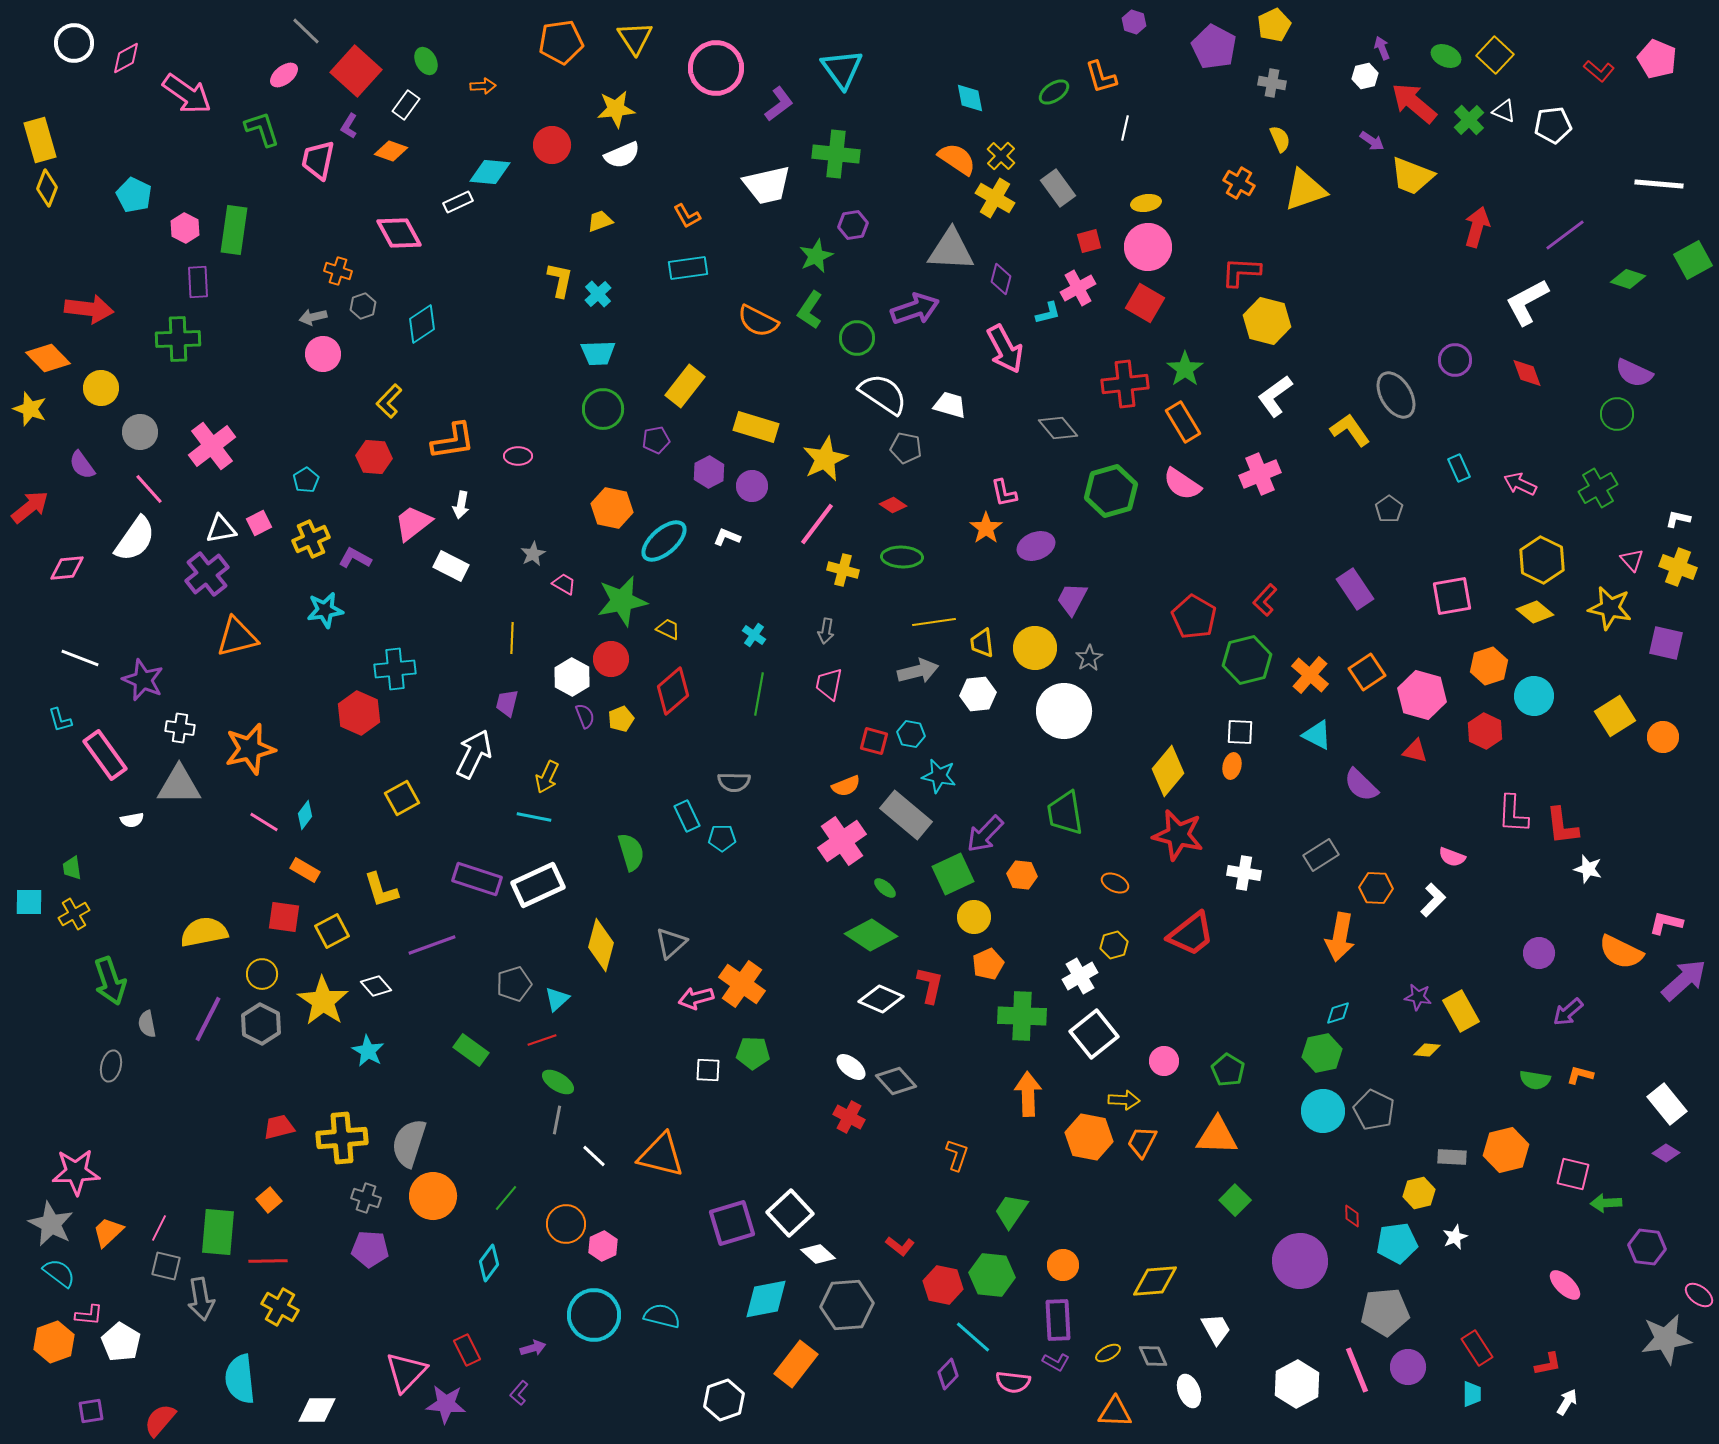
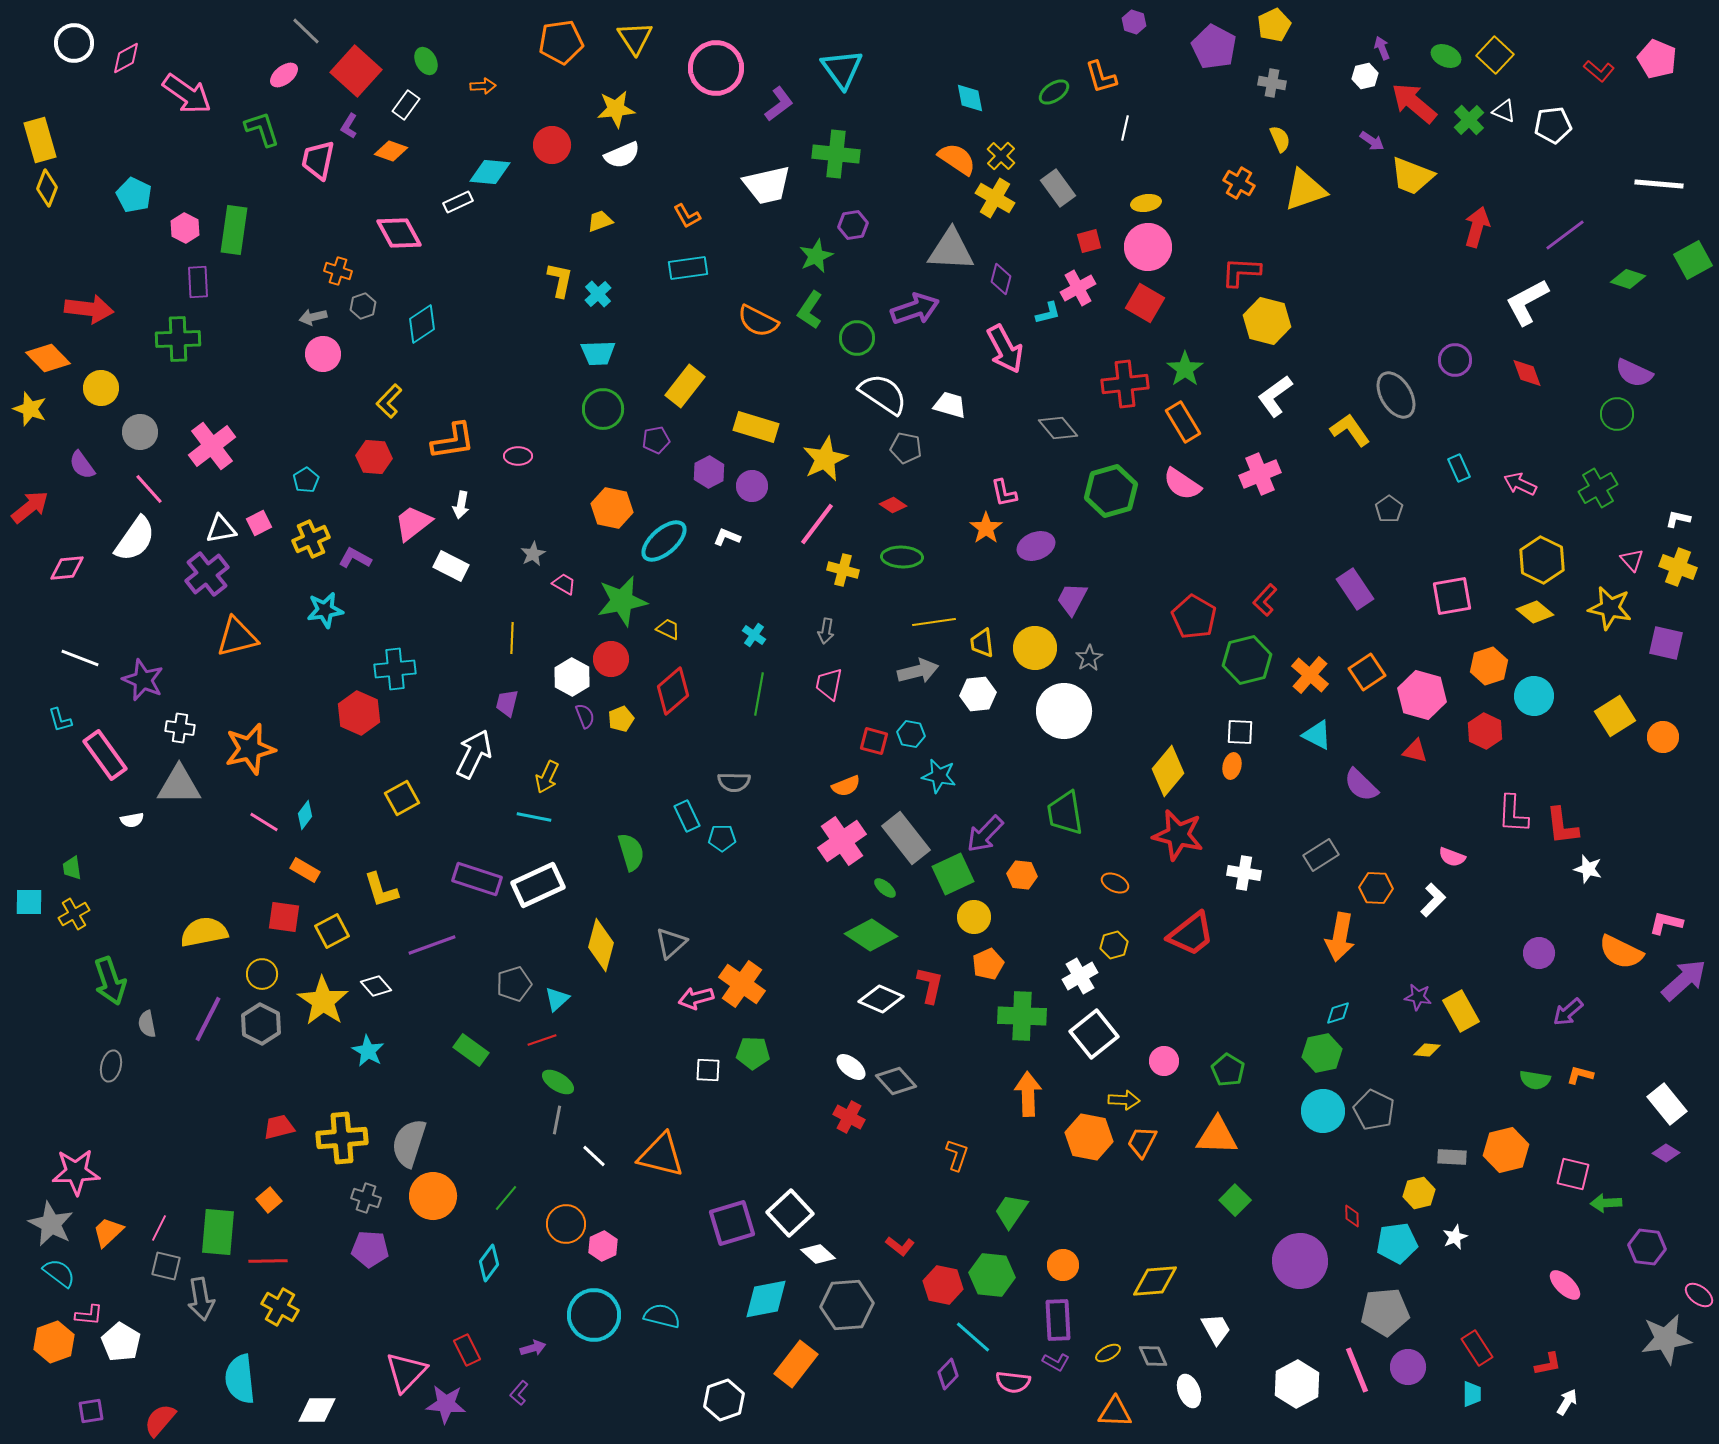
gray rectangle at (906, 815): moved 23 px down; rotated 12 degrees clockwise
